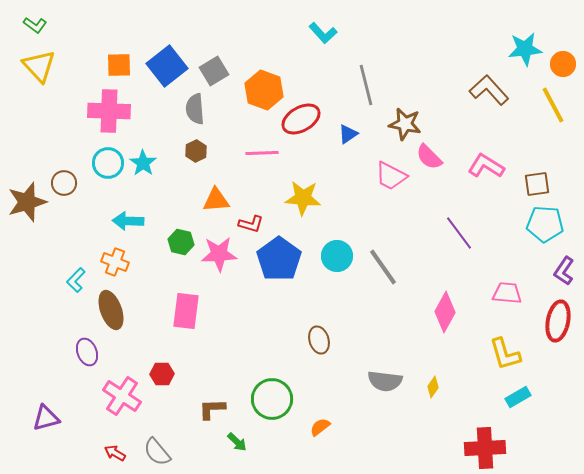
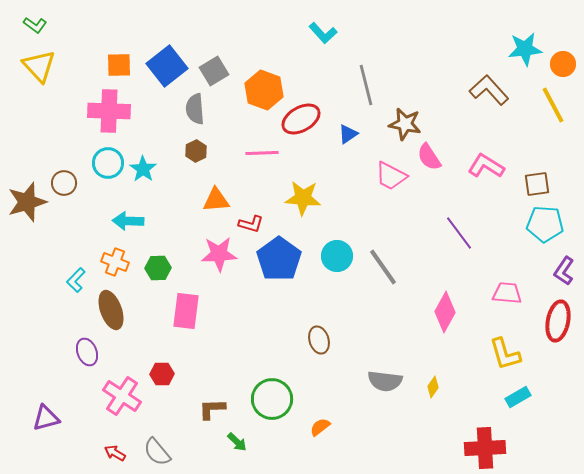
pink semicircle at (429, 157): rotated 12 degrees clockwise
cyan star at (143, 163): moved 6 px down
green hexagon at (181, 242): moved 23 px left, 26 px down; rotated 15 degrees counterclockwise
